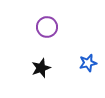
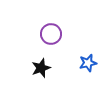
purple circle: moved 4 px right, 7 px down
